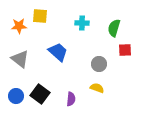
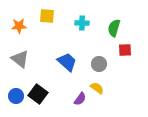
yellow square: moved 7 px right
blue trapezoid: moved 9 px right, 10 px down
yellow semicircle: rotated 16 degrees clockwise
black square: moved 2 px left
purple semicircle: moved 9 px right; rotated 32 degrees clockwise
